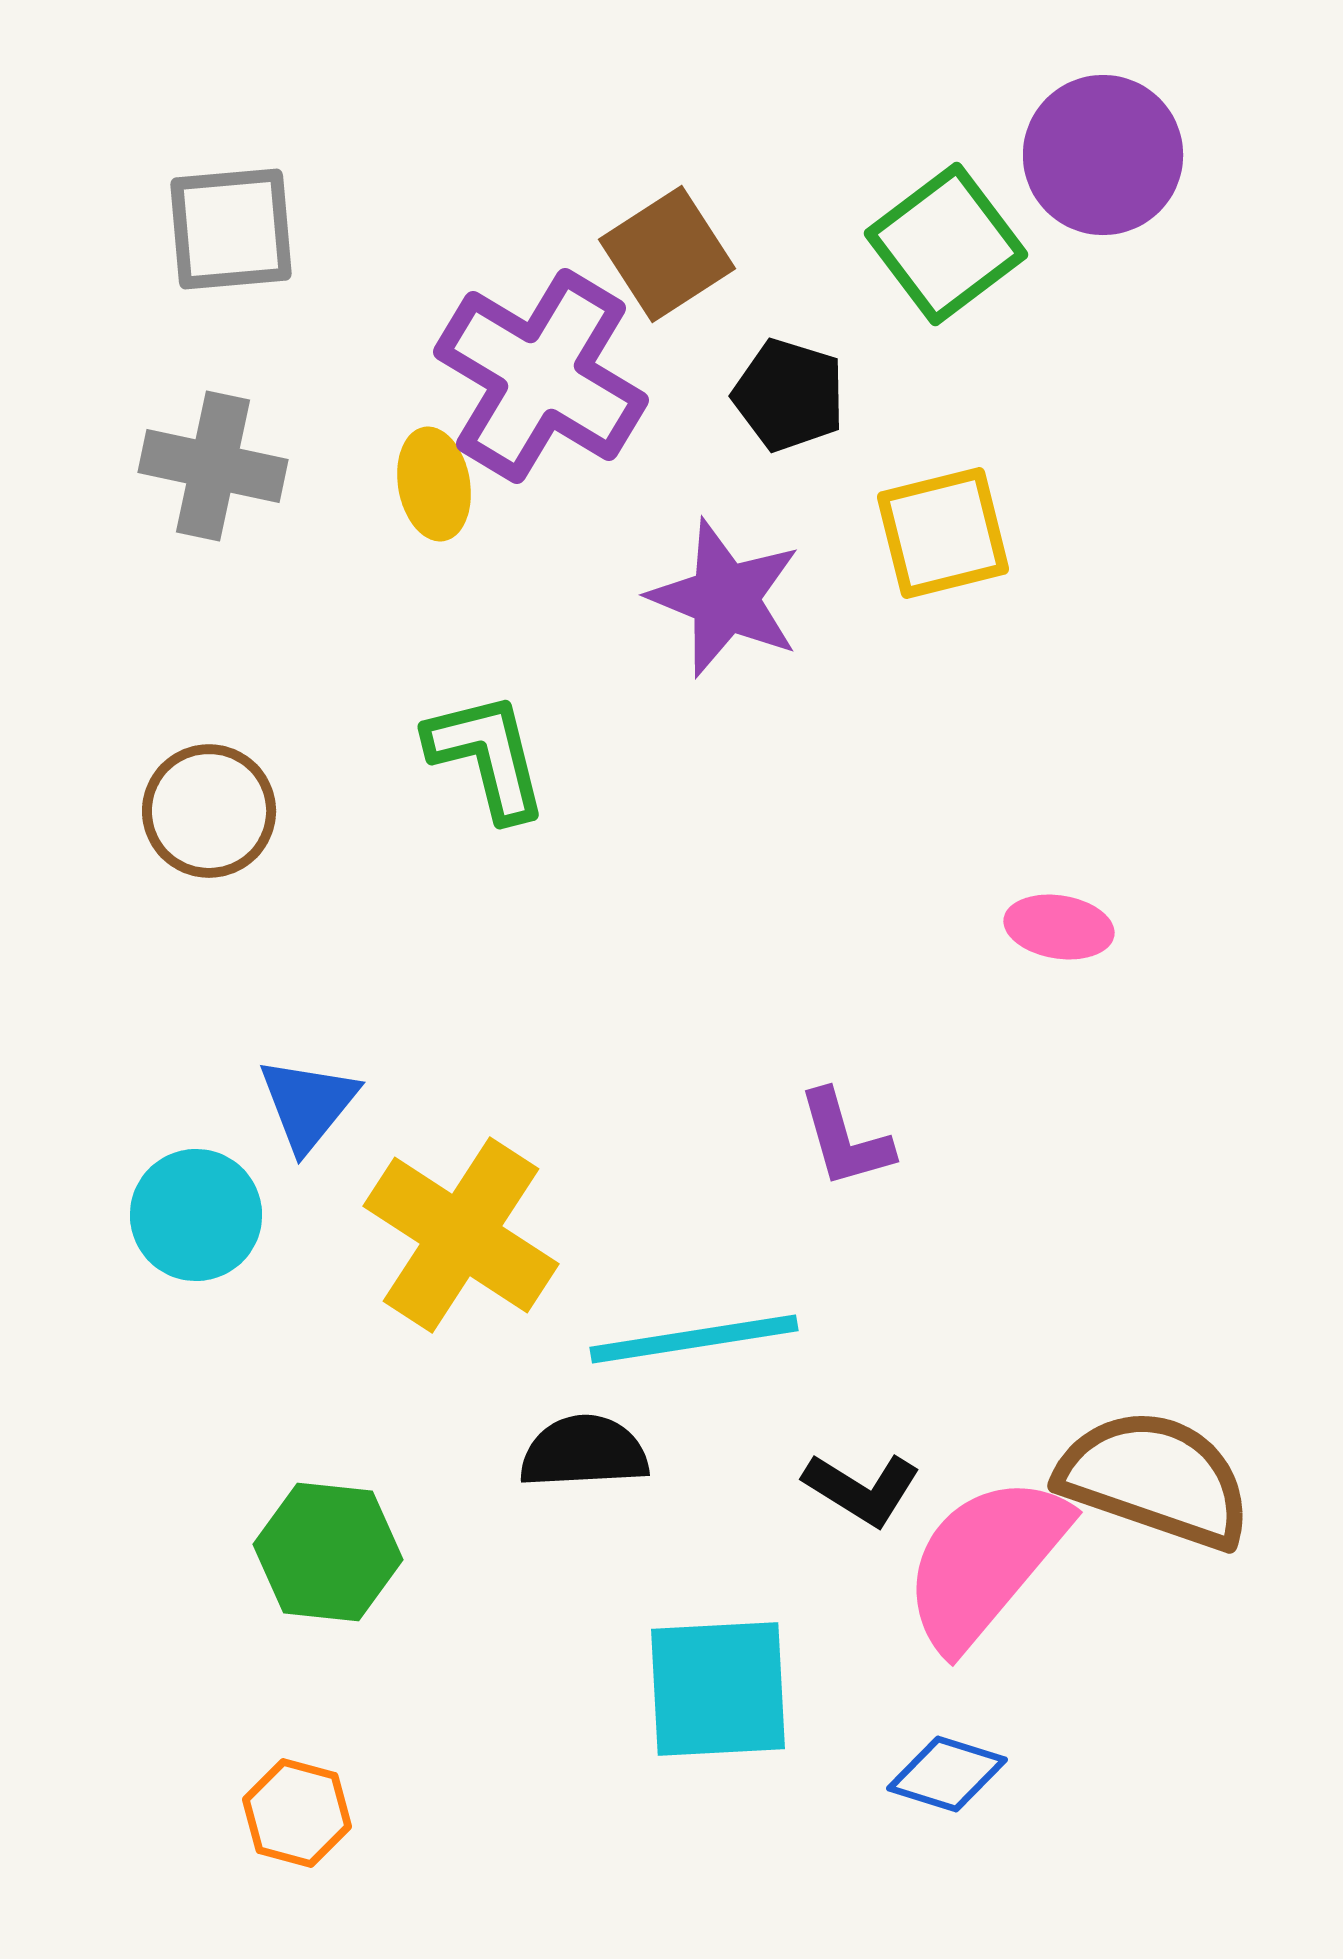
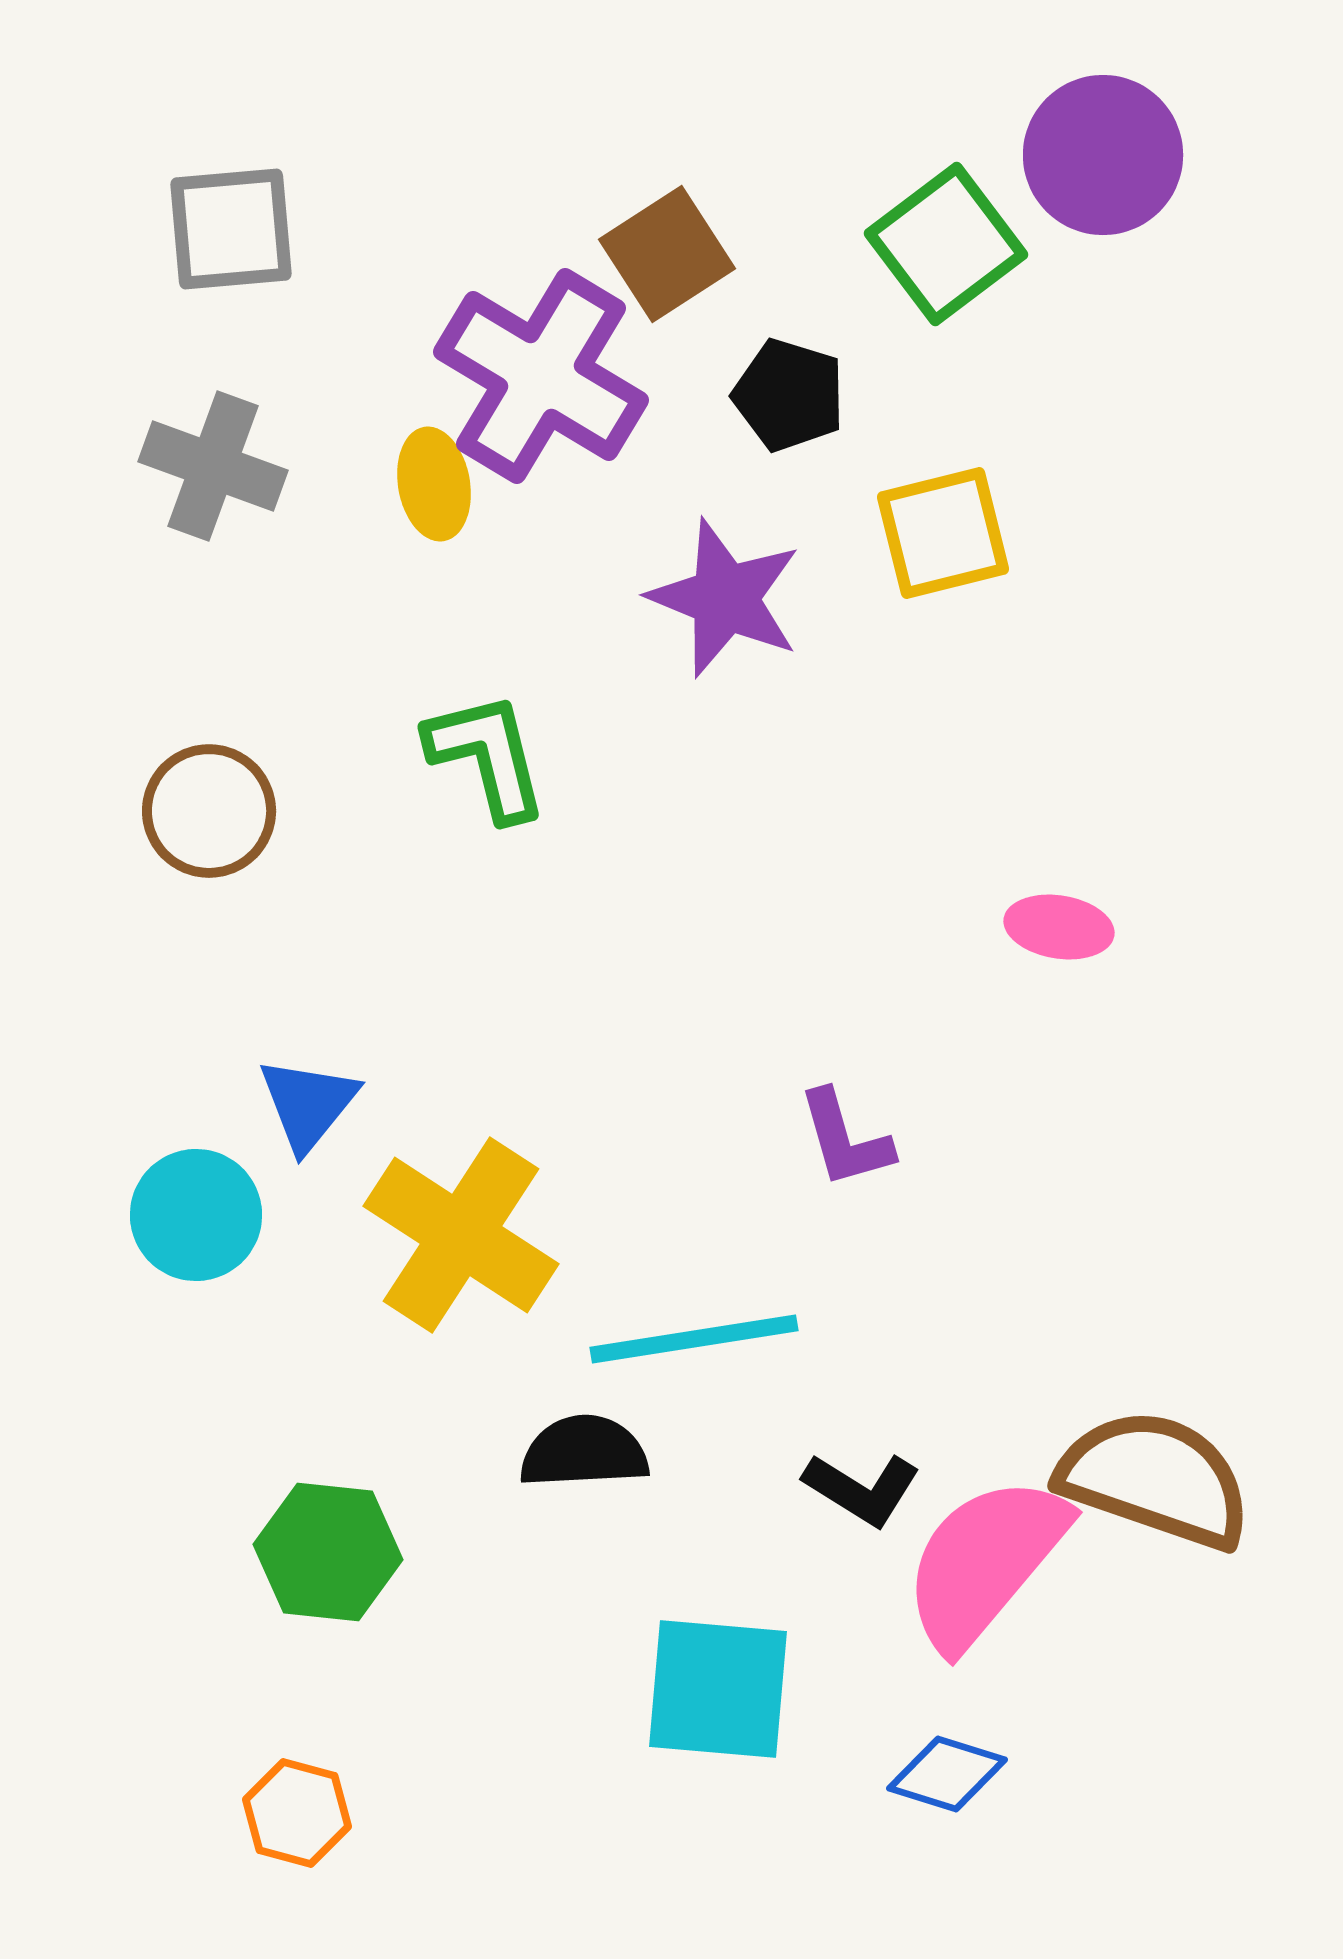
gray cross: rotated 8 degrees clockwise
cyan square: rotated 8 degrees clockwise
